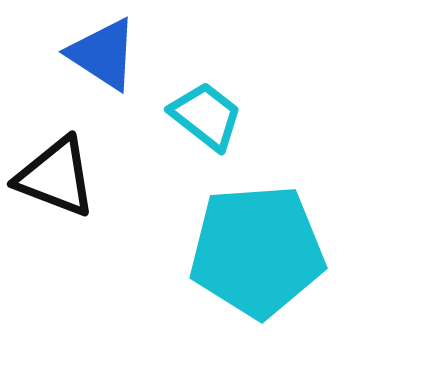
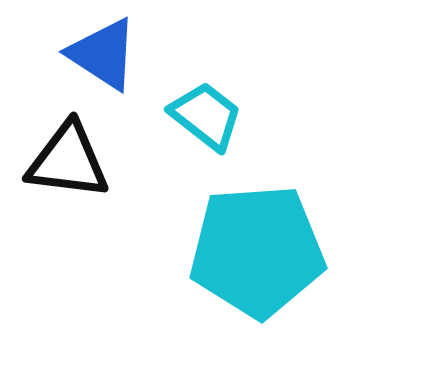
black triangle: moved 12 px right, 16 px up; rotated 14 degrees counterclockwise
